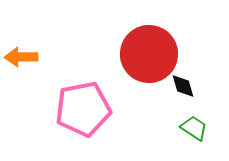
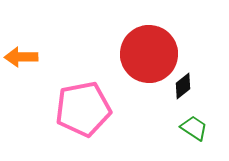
black diamond: rotated 68 degrees clockwise
